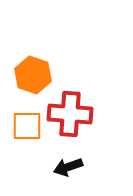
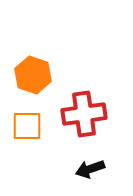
red cross: moved 14 px right; rotated 12 degrees counterclockwise
black arrow: moved 22 px right, 2 px down
